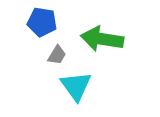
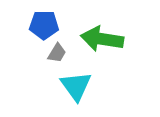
blue pentagon: moved 2 px right, 3 px down; rotated 8 degrees counterclockwise
gray trapezoid: moved 2 px up
